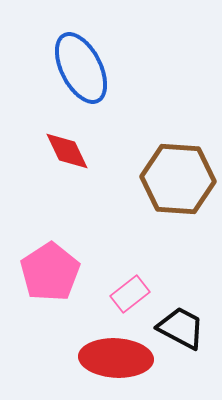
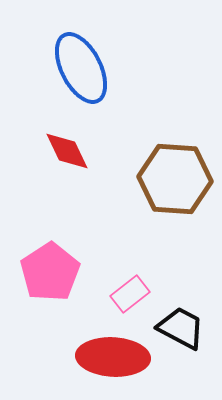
brown hexagon: moved 3 px left
red ellipse: moved 3 px left, 1 px up
